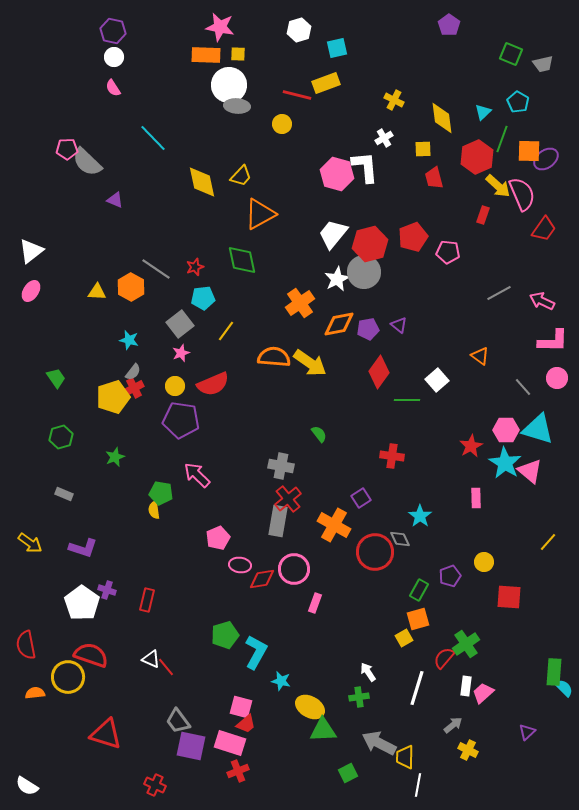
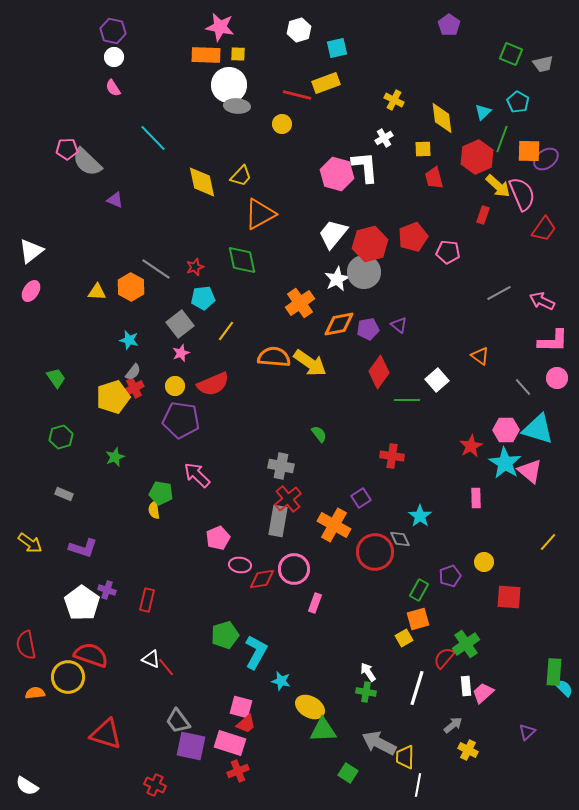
white rectangle at (466, 686): rotated 12 degrees counterclockwise
green cross at (359, 697): moved 7 px right, 5 px up; rotated 18 degrees clockwise
green square at (348, 773): rotated 30 degrees counterclockwise
